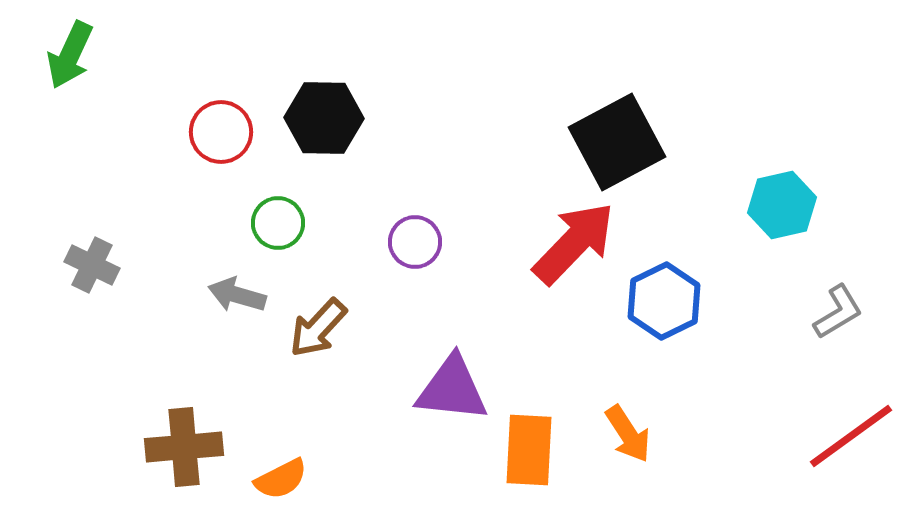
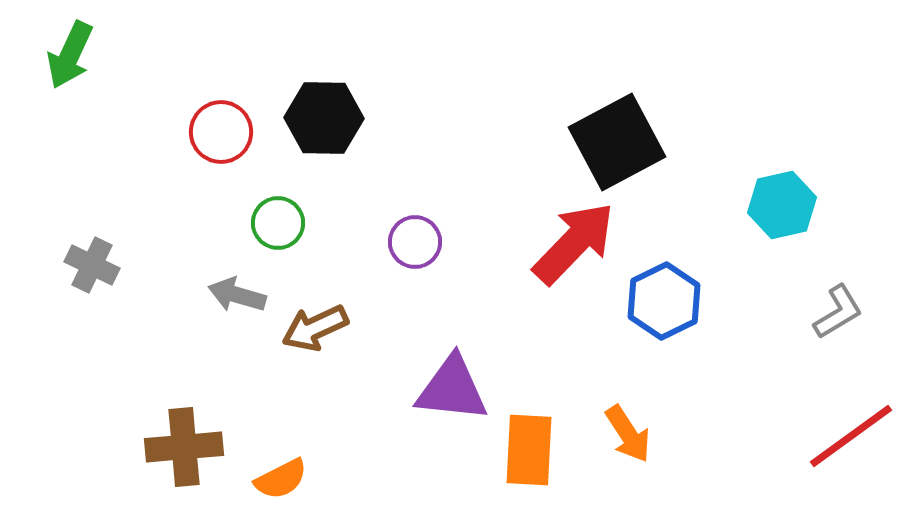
brown arrow: moved 3 px left; rotated 22 degrees clockwise
